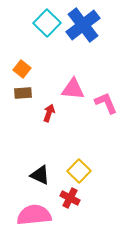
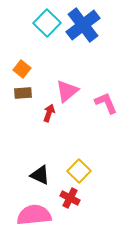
pink triangle: moved 6 px left, 2 px down; rotated 45 degrees counterclockwise
